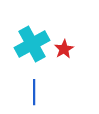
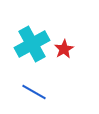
blue line: rotated 60 degrees counterclockwise
